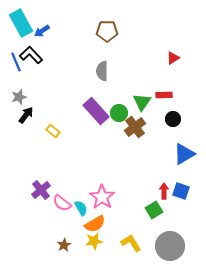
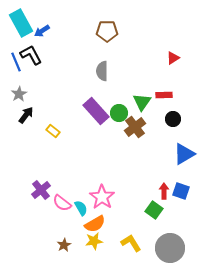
black L-shape: rotated 15 degrees clockwise
gray star: moved 3 px up; rotated 14 degrees counterclockwise
green square: rotated 24 degrees counterclockwise
gray circle: moved 2 px down
